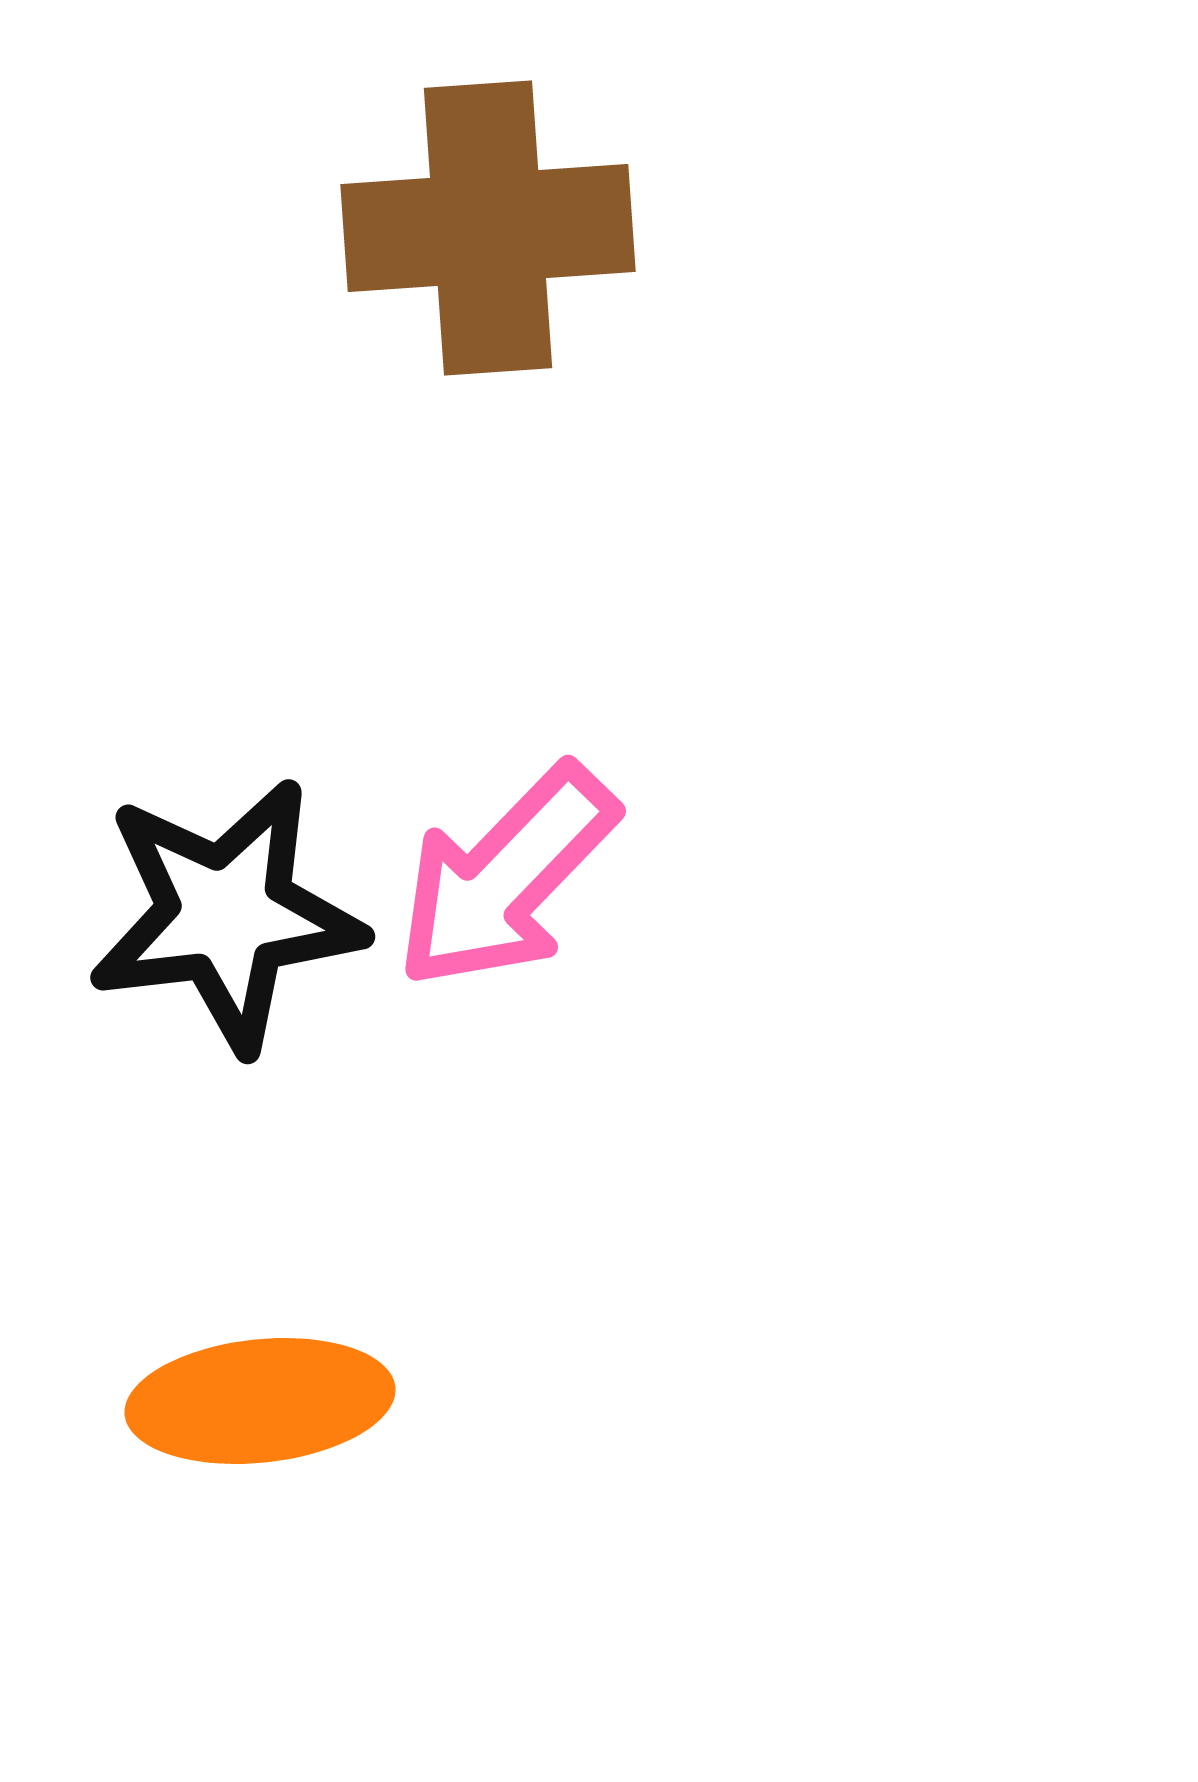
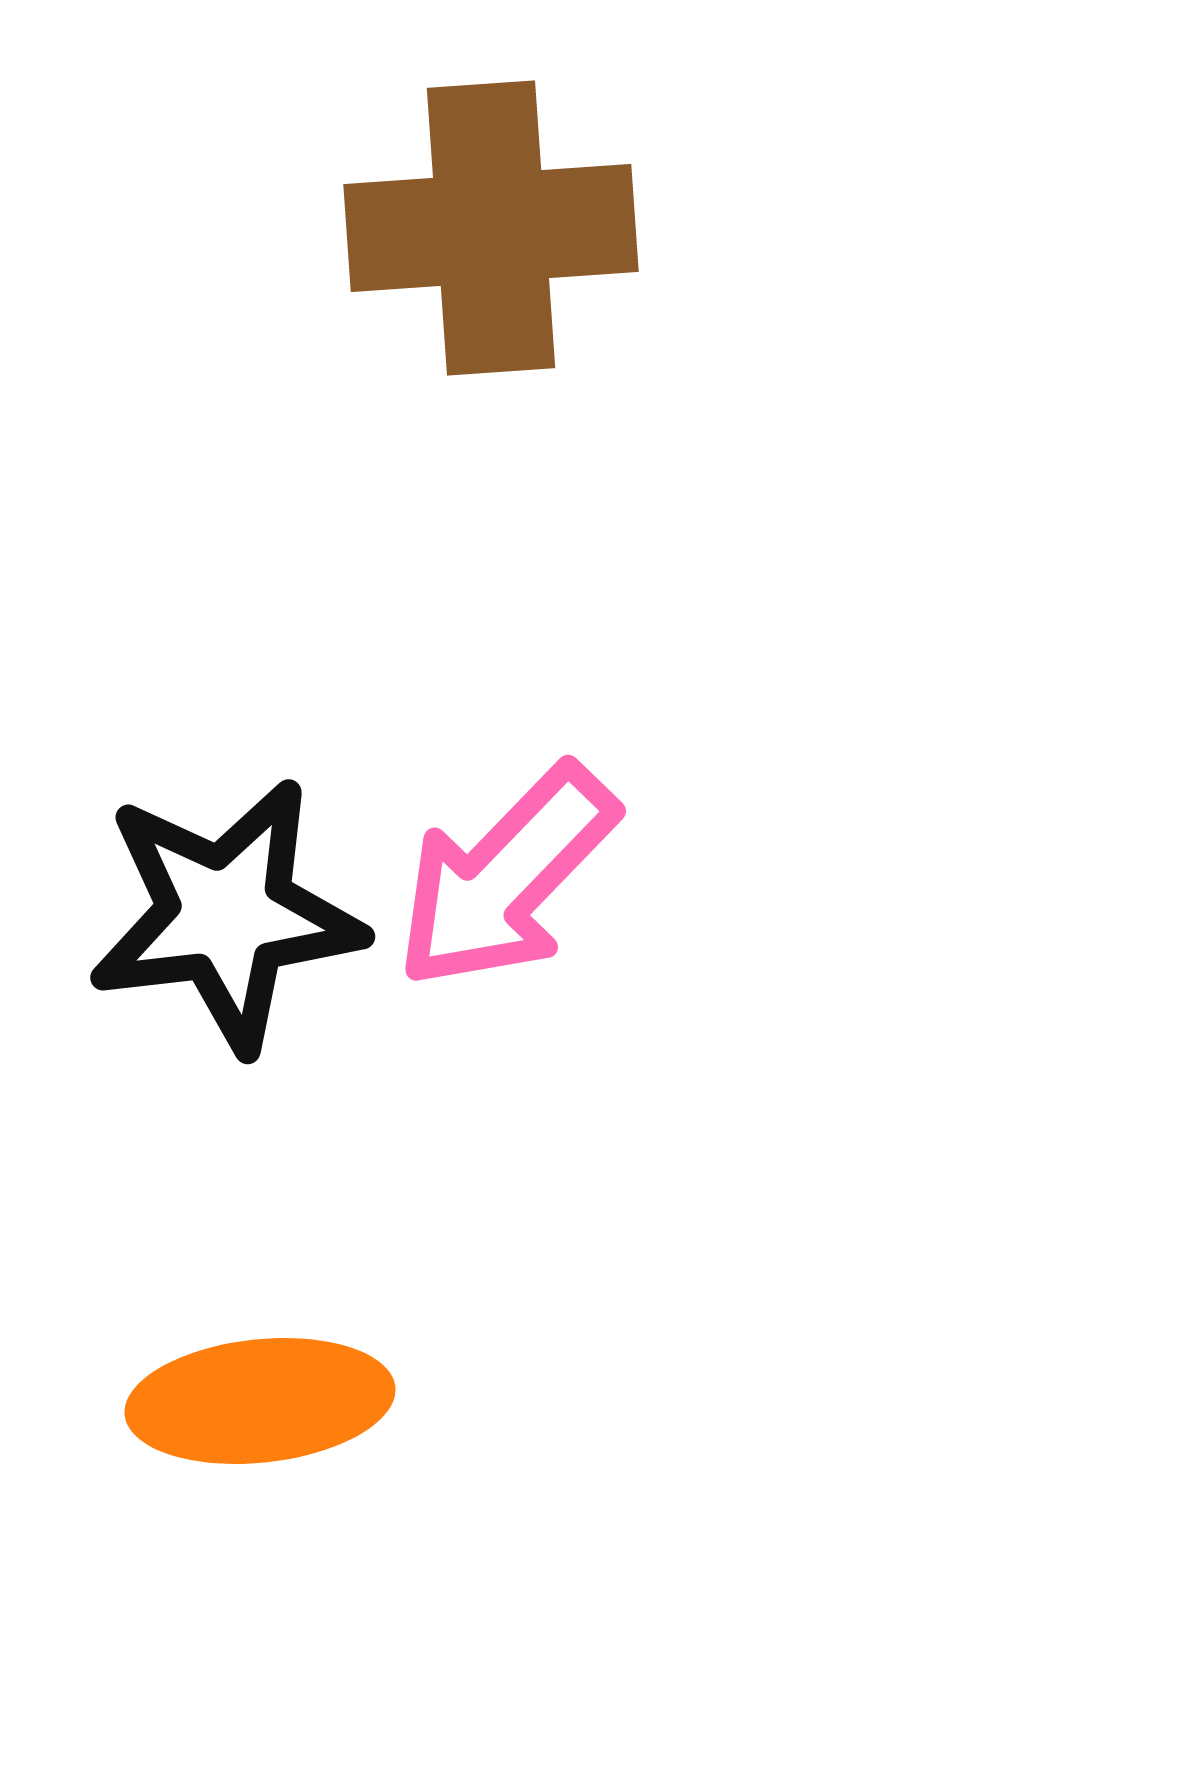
brown cross: moved 3 px right
